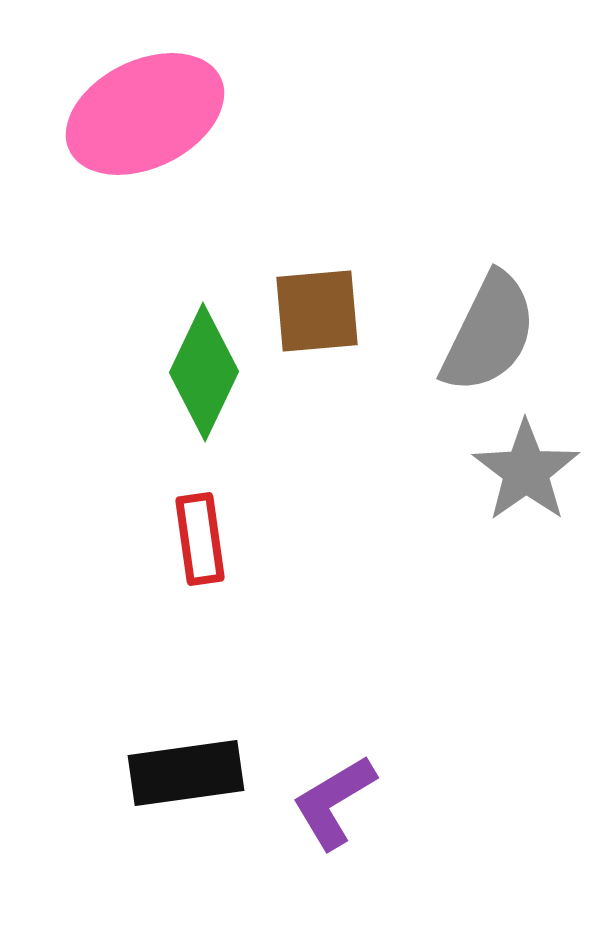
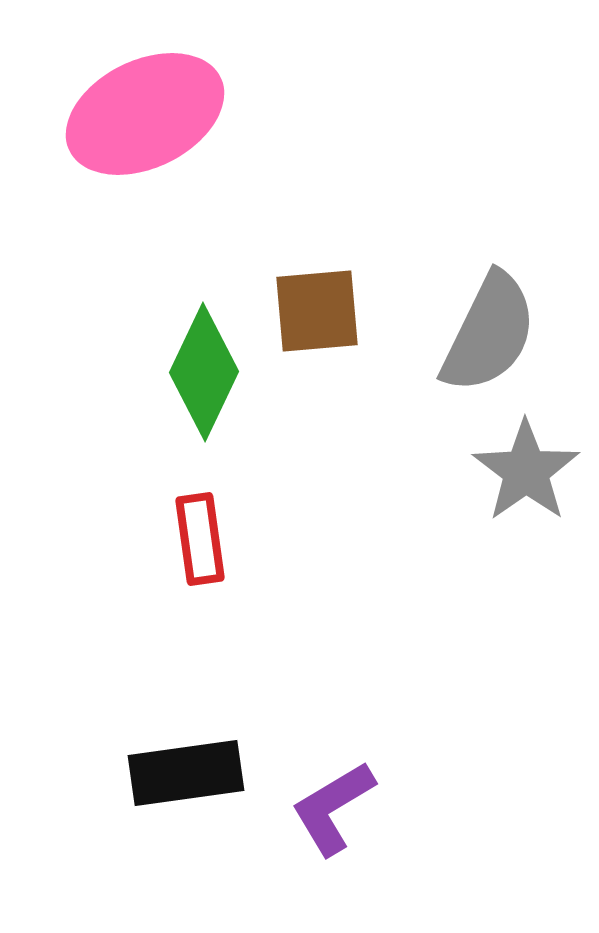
purple L-shape: moved 1 px left, 6 px down
